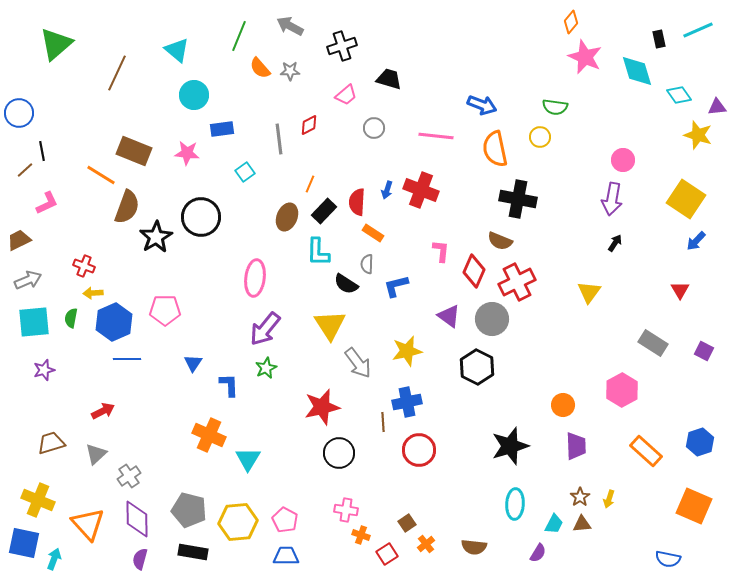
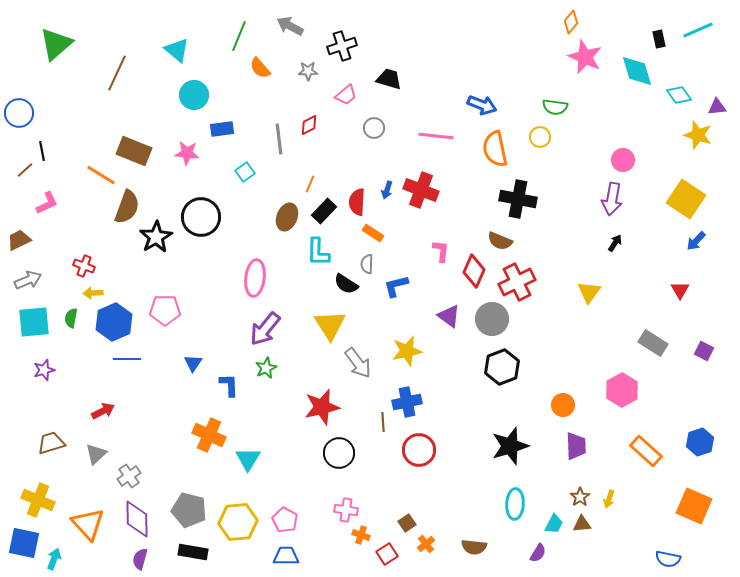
gray star at (290, 71): moved 18 px right
black hexagon at (477, 367): moved 25 px right; rotated 12 degrees clockwise
